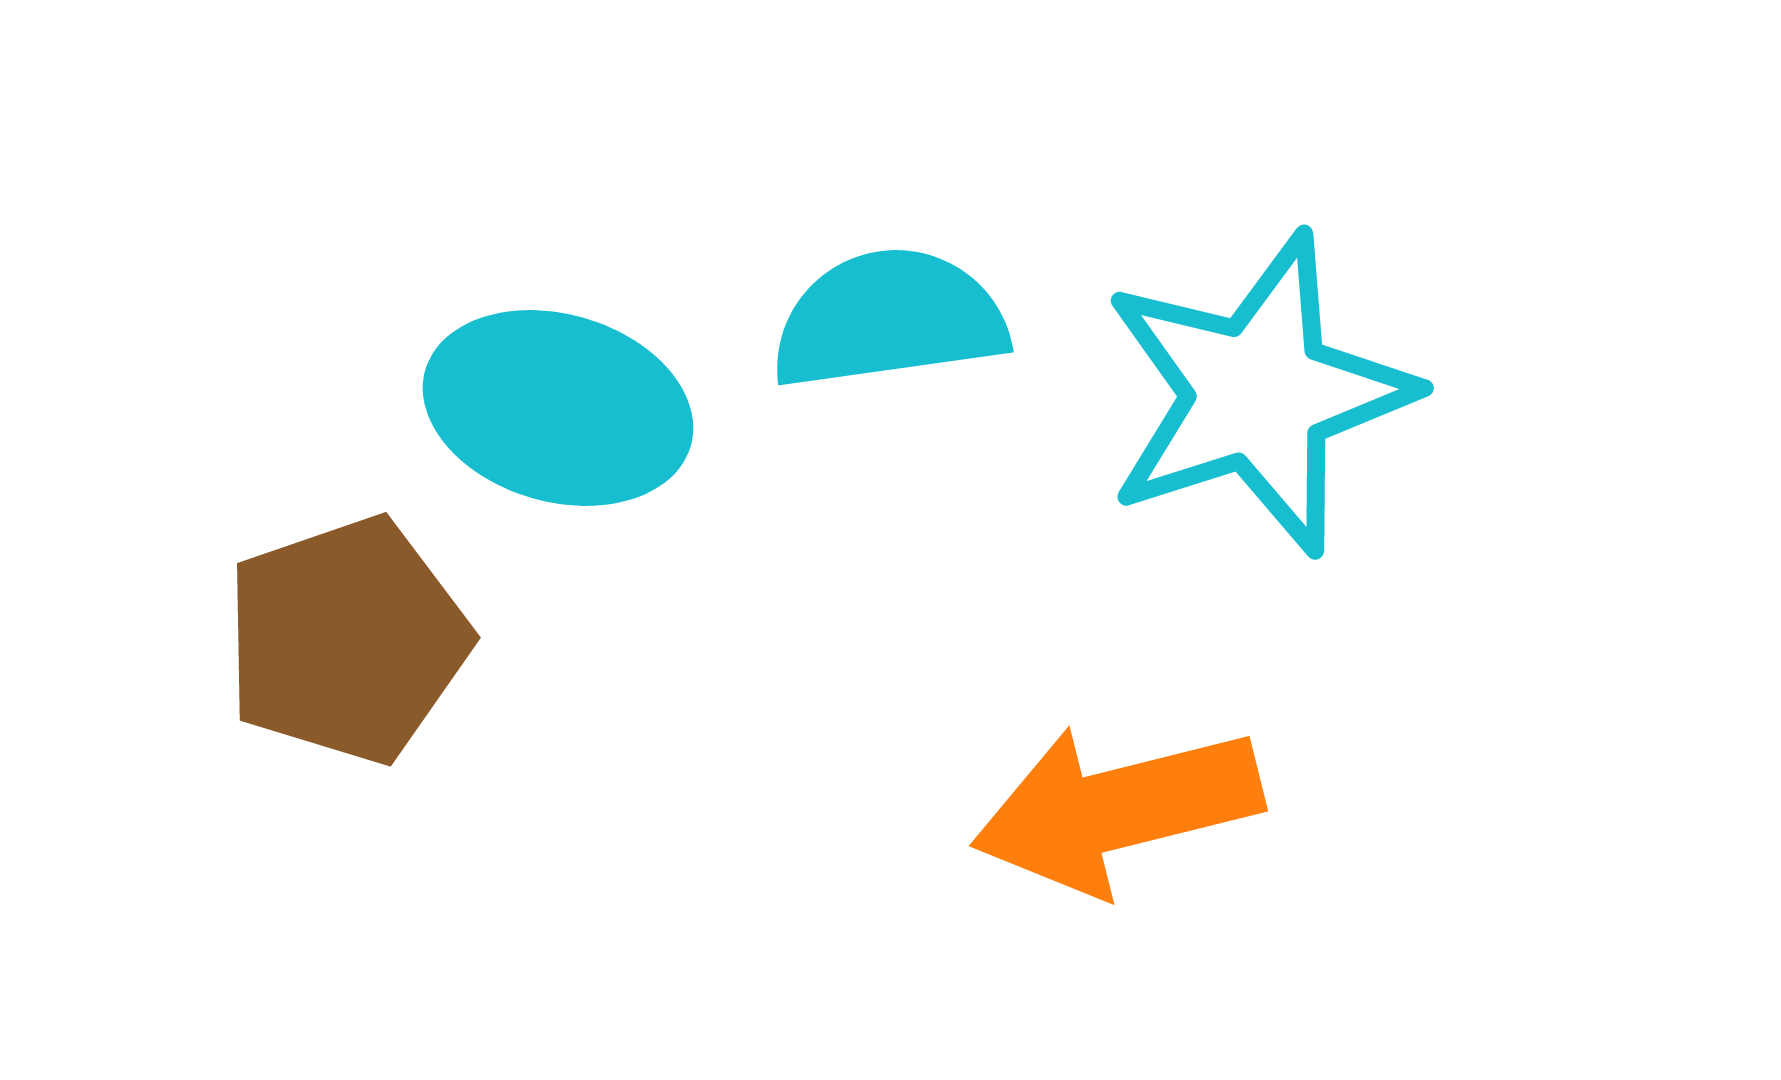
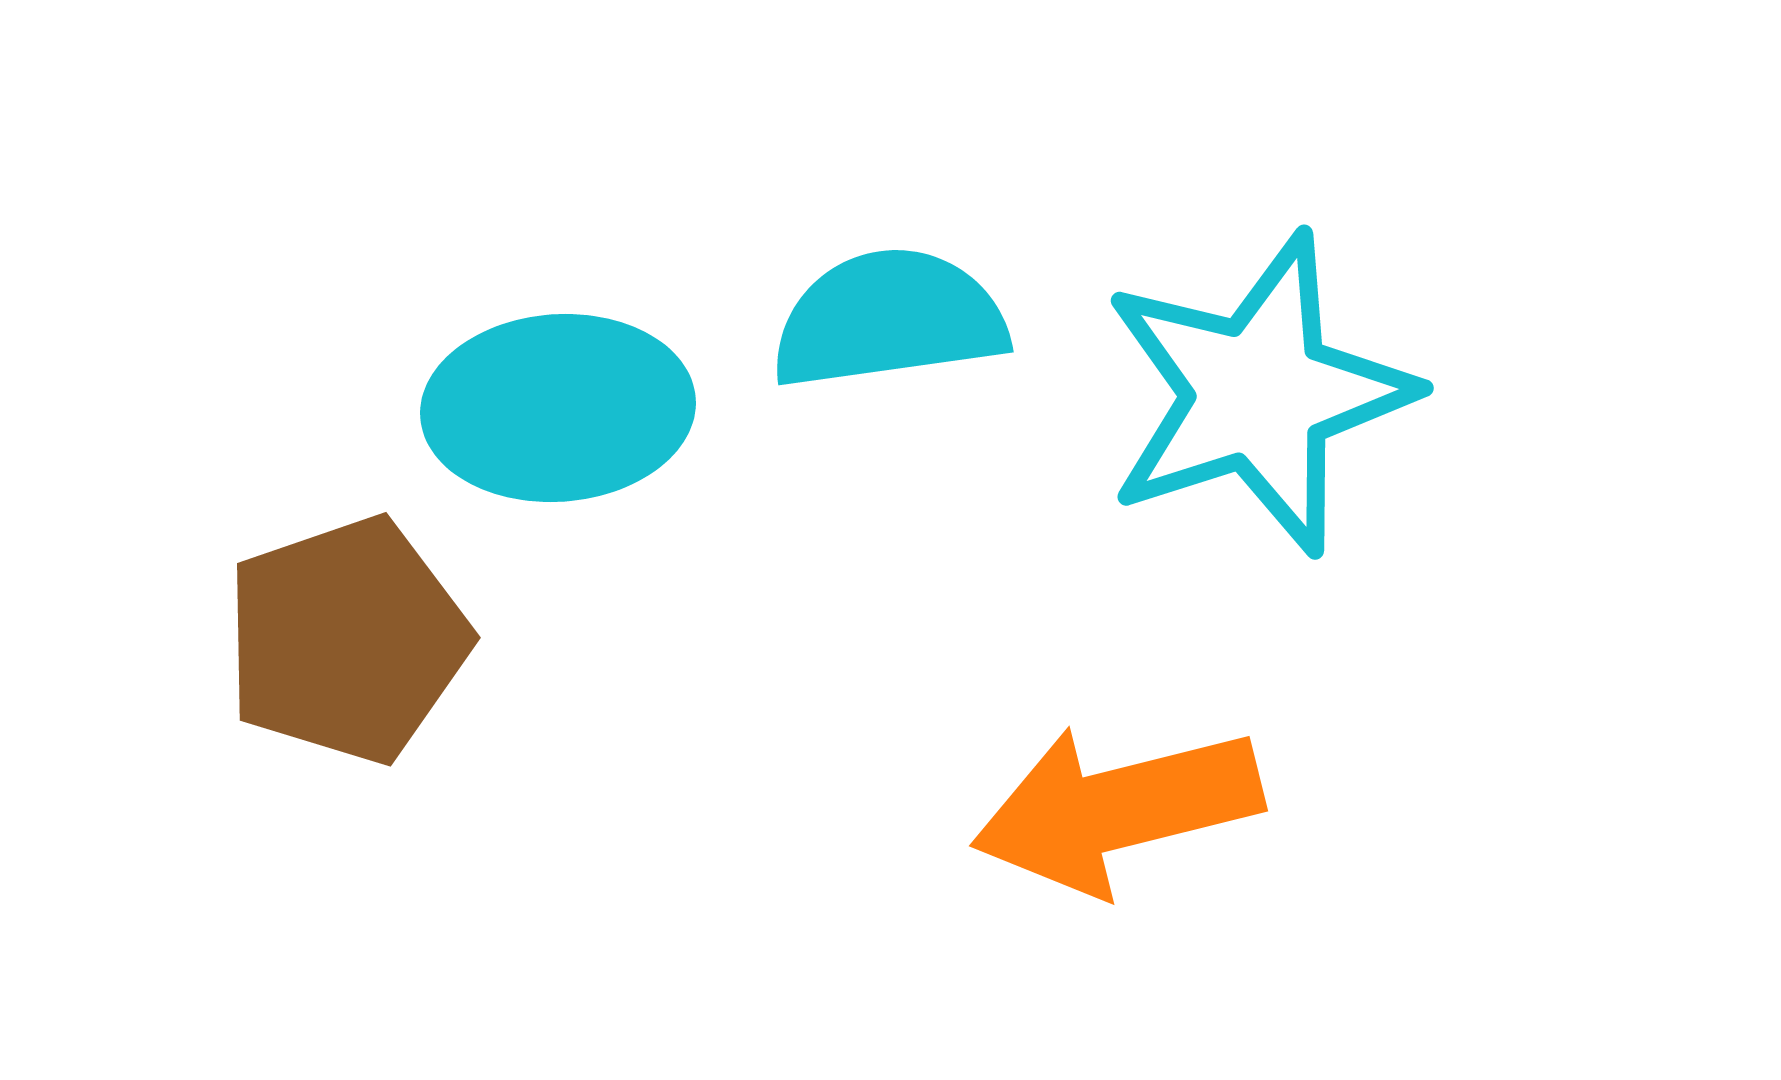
cyan ellipse: rotated 20 degrees counterclockwise
